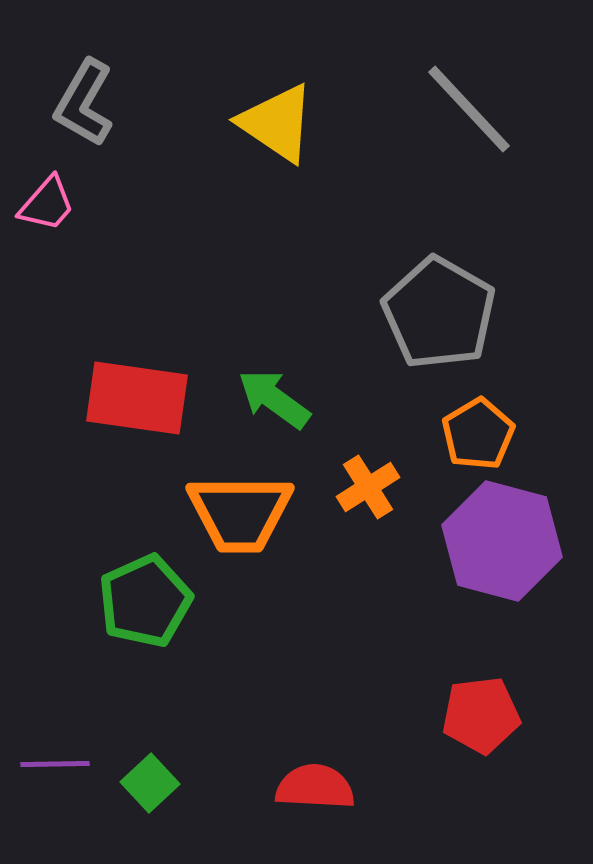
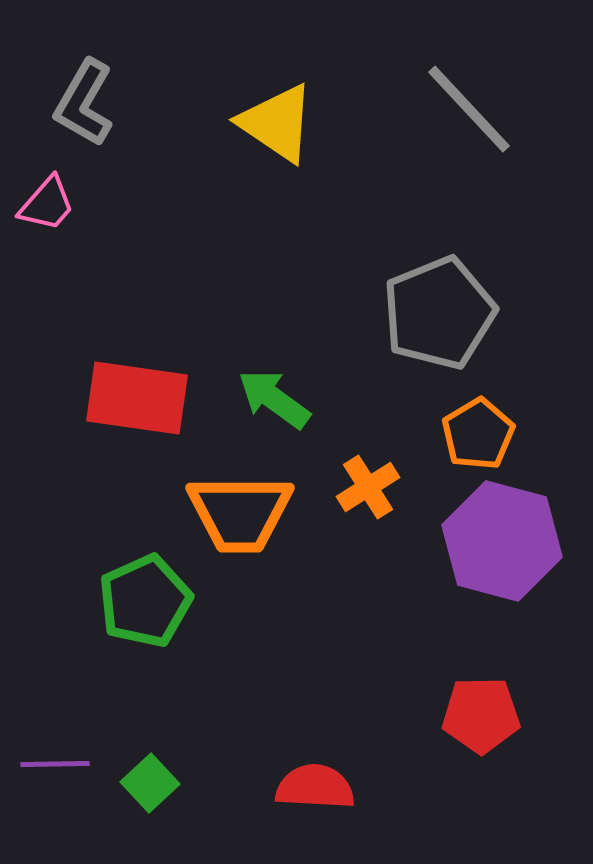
gray pentagon: rotated 20 degrees clockwise
red pentagon: rotated 6 degrees clockwise
